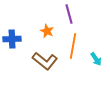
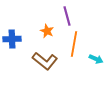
purple line: moved 2 px left, 2 px down
orange line: moved 1 px right, 2 px up
cyan arrow: rotated 32 degrees counterclockwise
